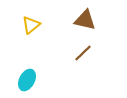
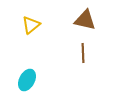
brown line: rotated 48 degrees counterclockwise
